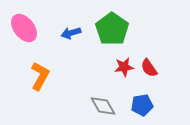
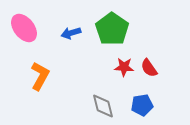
red star: rotated 12 degrees clockwise
gray diamond: rotated 16 degrees clockwise
